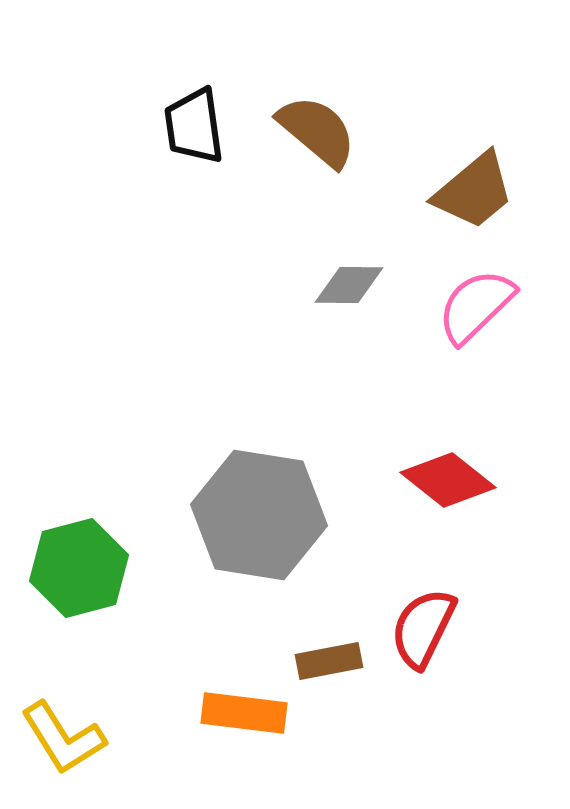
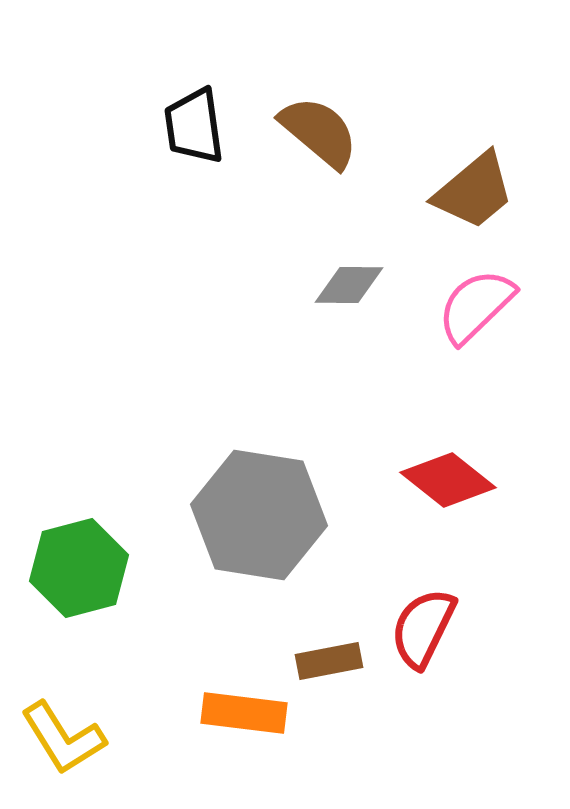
brown semicircle: moved 2 px right, 1 px down
